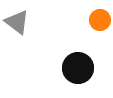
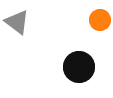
black circle: moved 1 px right, 1 px up
